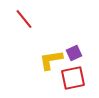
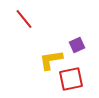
purple square: moved 3 px right, 8 px up
red square: moved 2 px left, 1 px down
